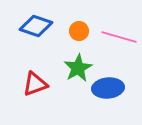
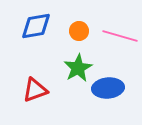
blue diamond: rotated 28 degrees counterclockwise
pink line: moved 1 px right, 1 px up
red triangle: moved 6 px down
